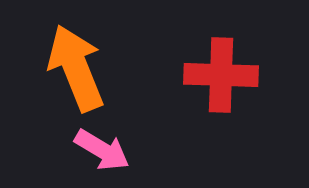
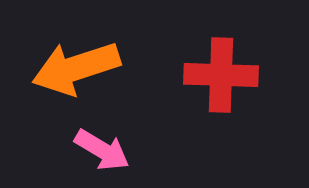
orange arrow: rotated 86 degrees counterclockwise
